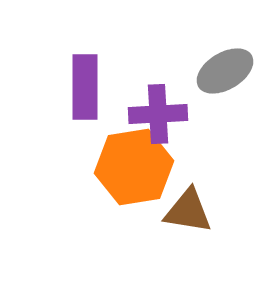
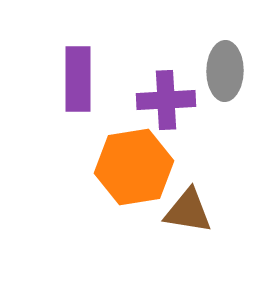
gray ellipse: rotated 58 degrees counterclockwise
purple rectangle: moved 7 px left, 8 px up
purple cross: moved 8 px right, 14 px up
